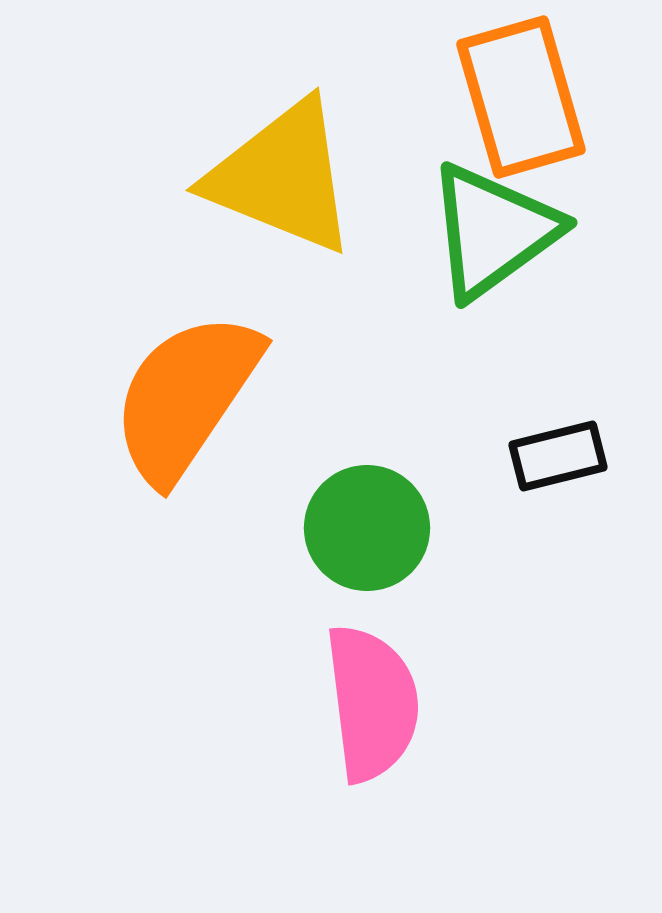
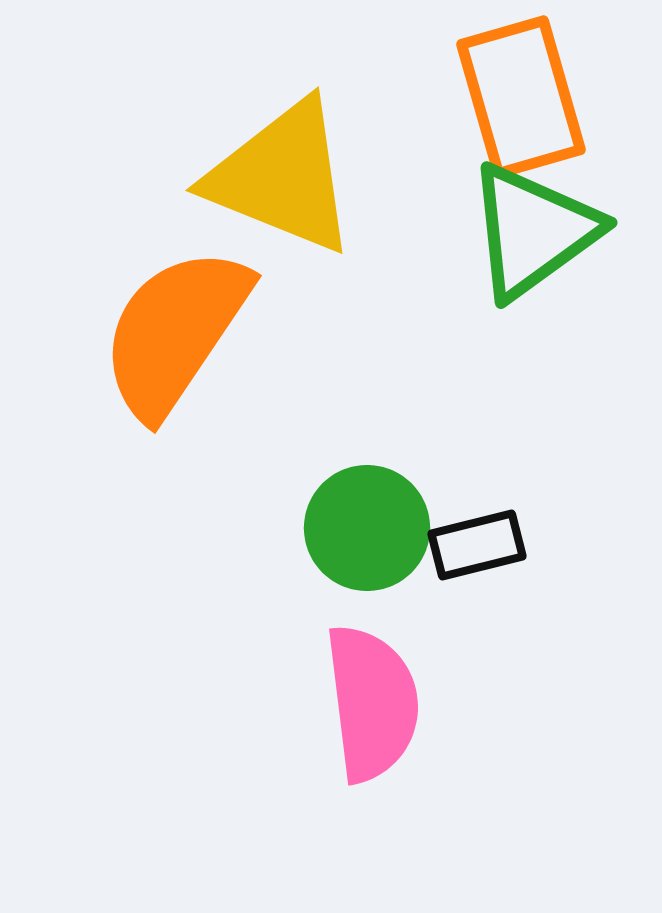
green triangle: moved 40 px right
orange semicircle: moved 11 px left, 65 px up
black rectangle: moved 81 px left, 89 px down
